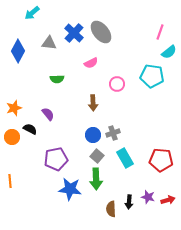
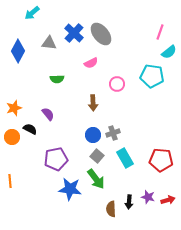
gray ellipse: moved 2 px down
green arrow: rotated 35 degrees counterclockwise
